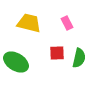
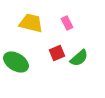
yellow trapezoid: moved 2 px right
red square: rotated 21 degrees counterclockwise
green semicircle: rotated 36 degrees clockwise
